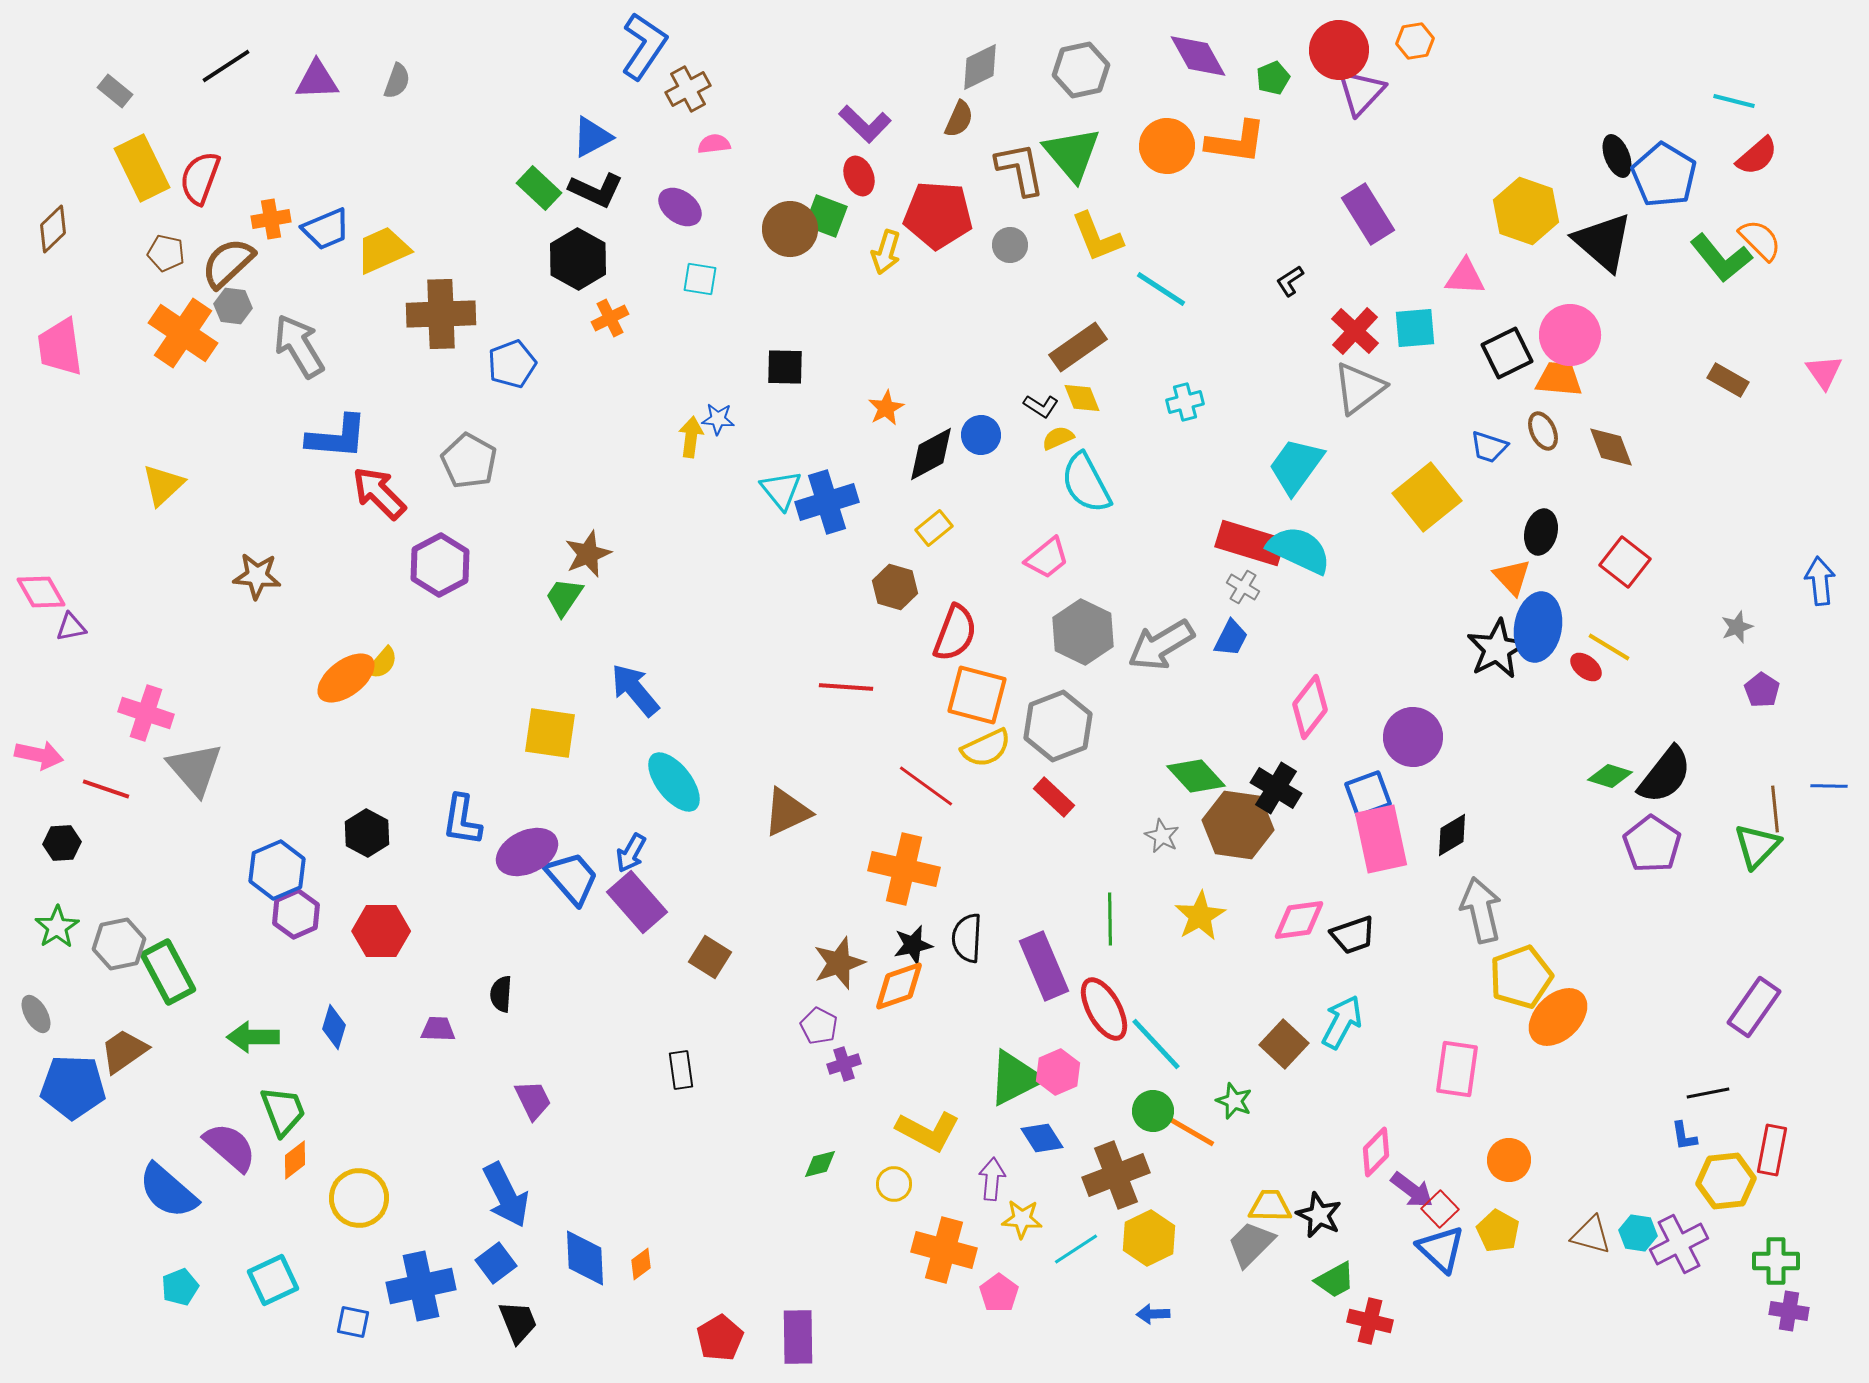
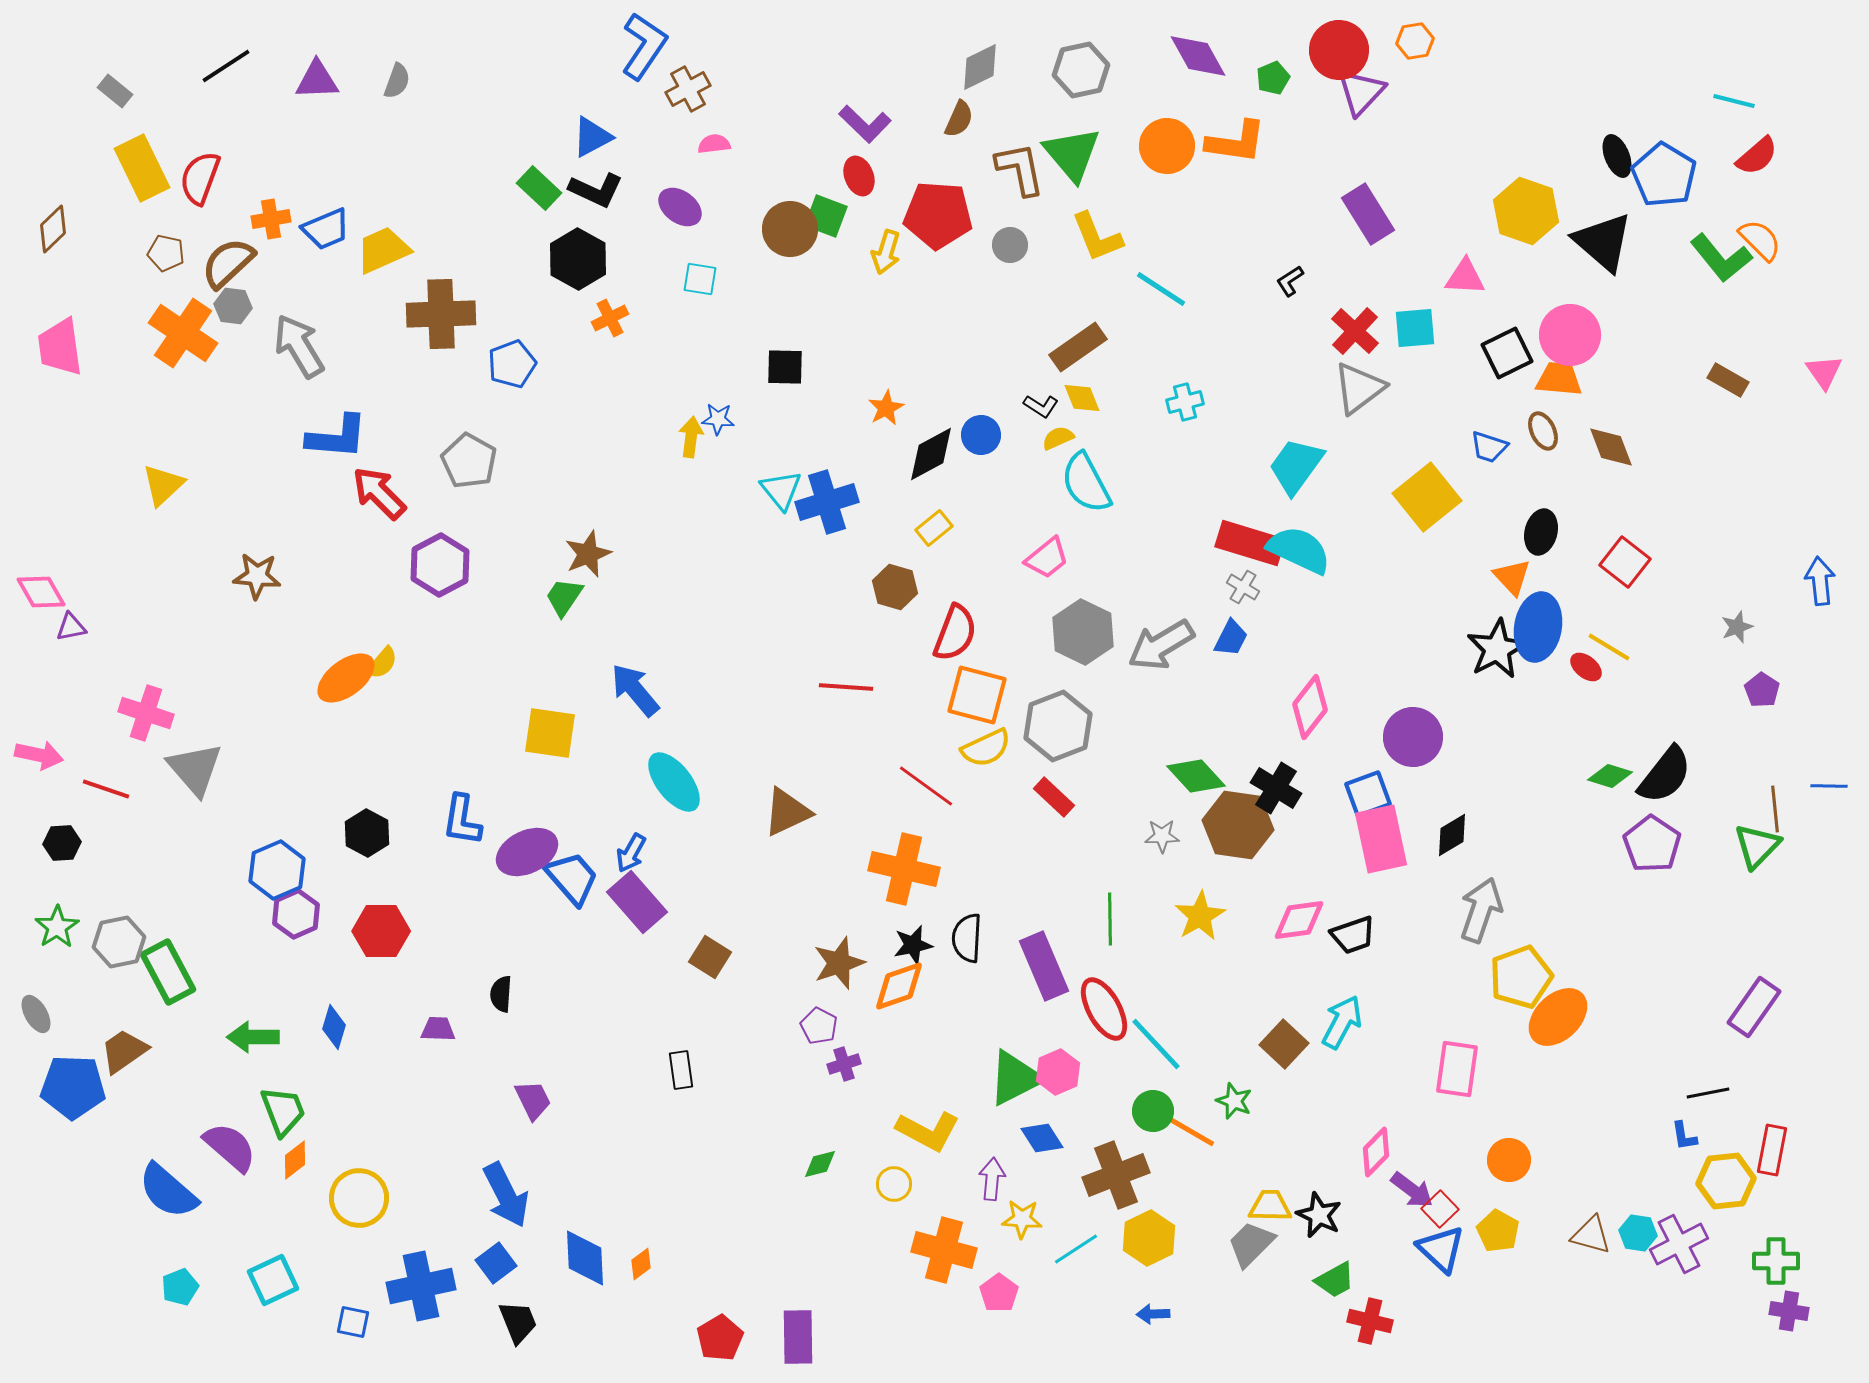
gray star at (1162, 836): rotated 28 degrees counterclockwise
gray arrow at (1481, 910): rotated 32 degrees clockwise
gray hexagon at (119, 944): moved 2 px up
